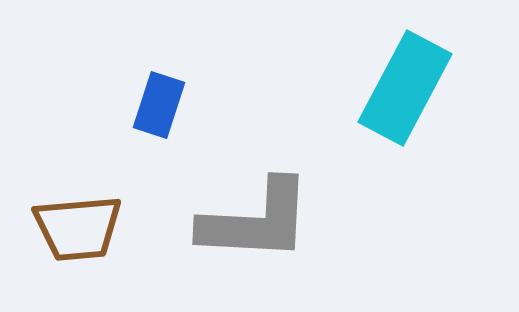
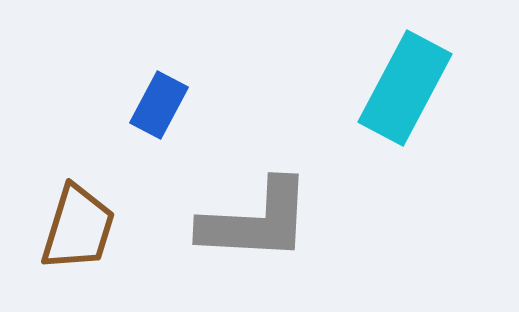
blue rectangle: rotated 10 degrees clockwise
brown trapezoid: rotated 68 degrees counterclockwise
